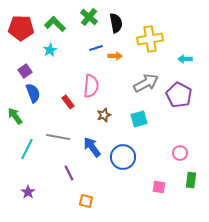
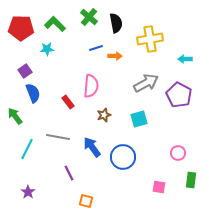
cyan star: moved 3 px left, 1 px up; rotated 24 degrees clockwise
pink circle: moved 2 px left
